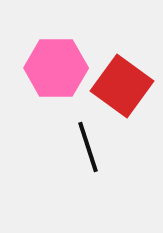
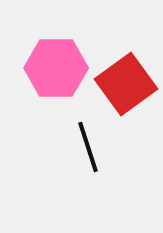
red square: moved 4 px right, 2 px up; rotated 18 degrees clockwise
